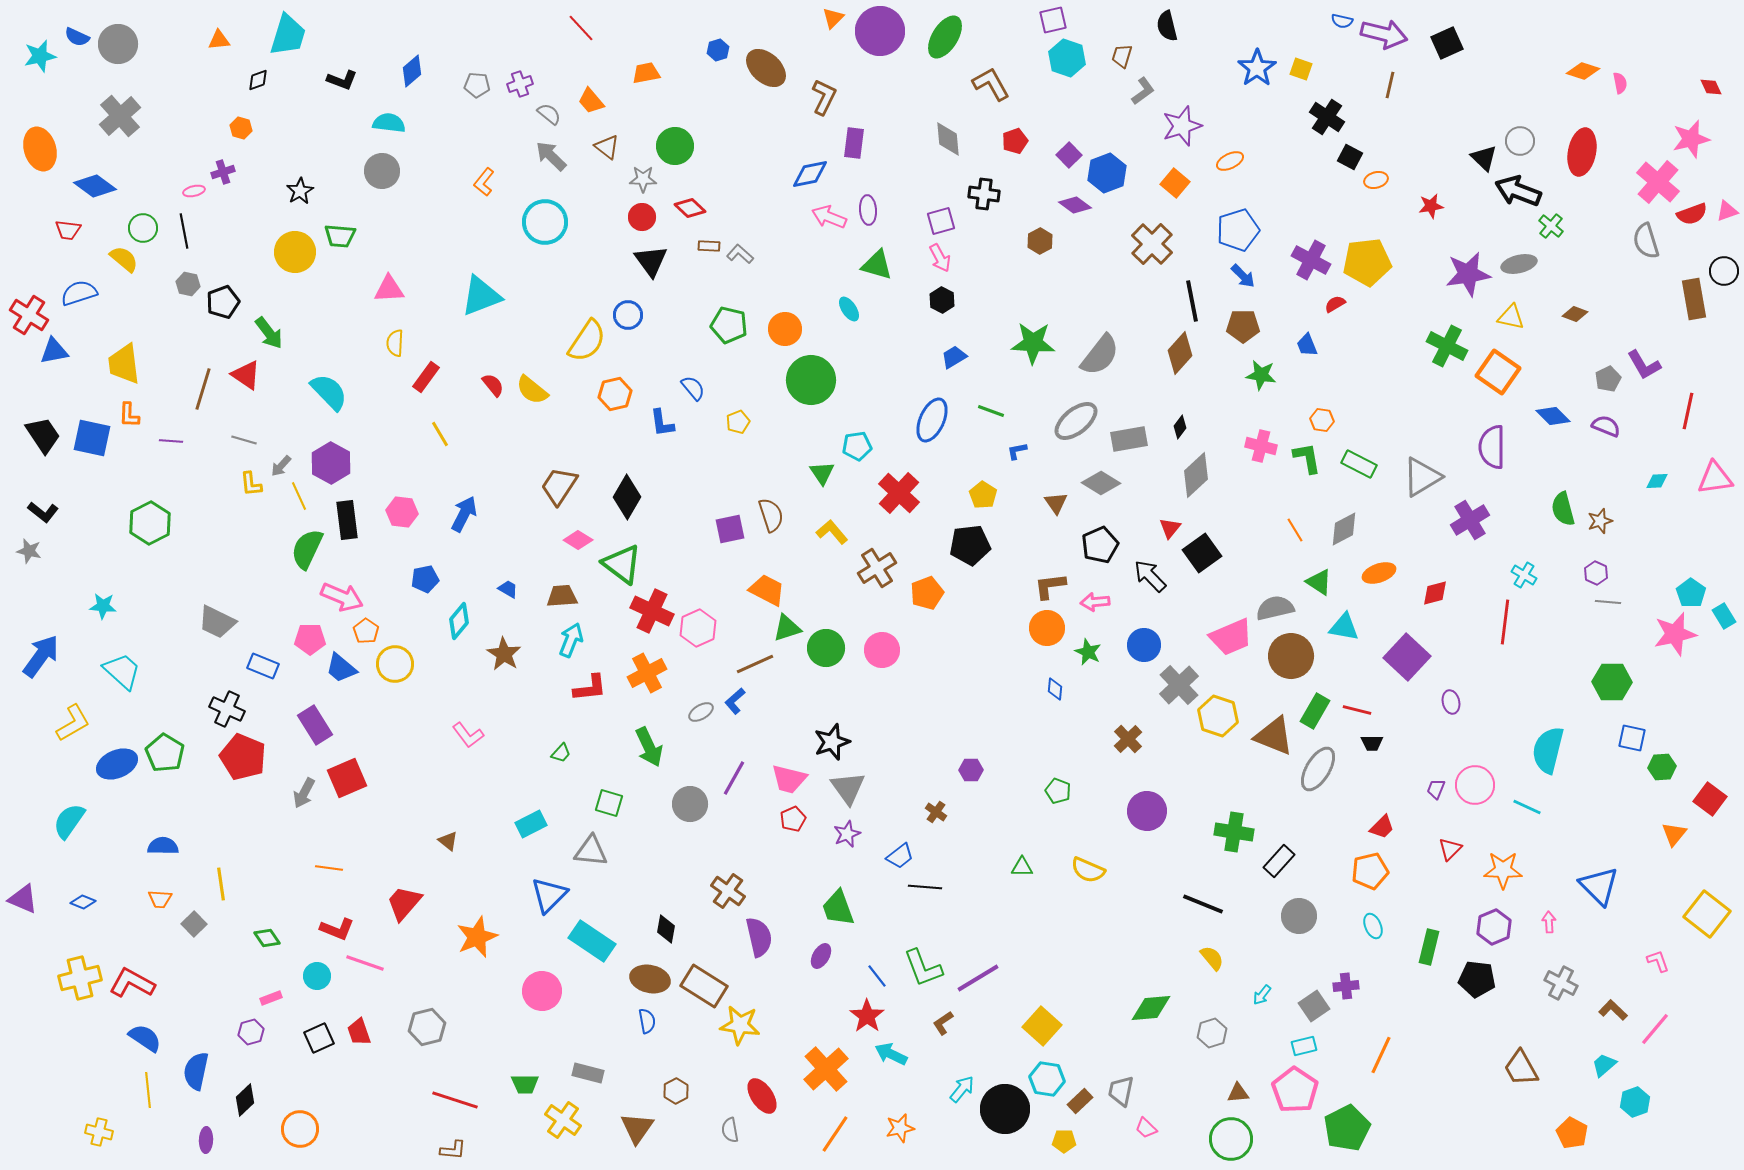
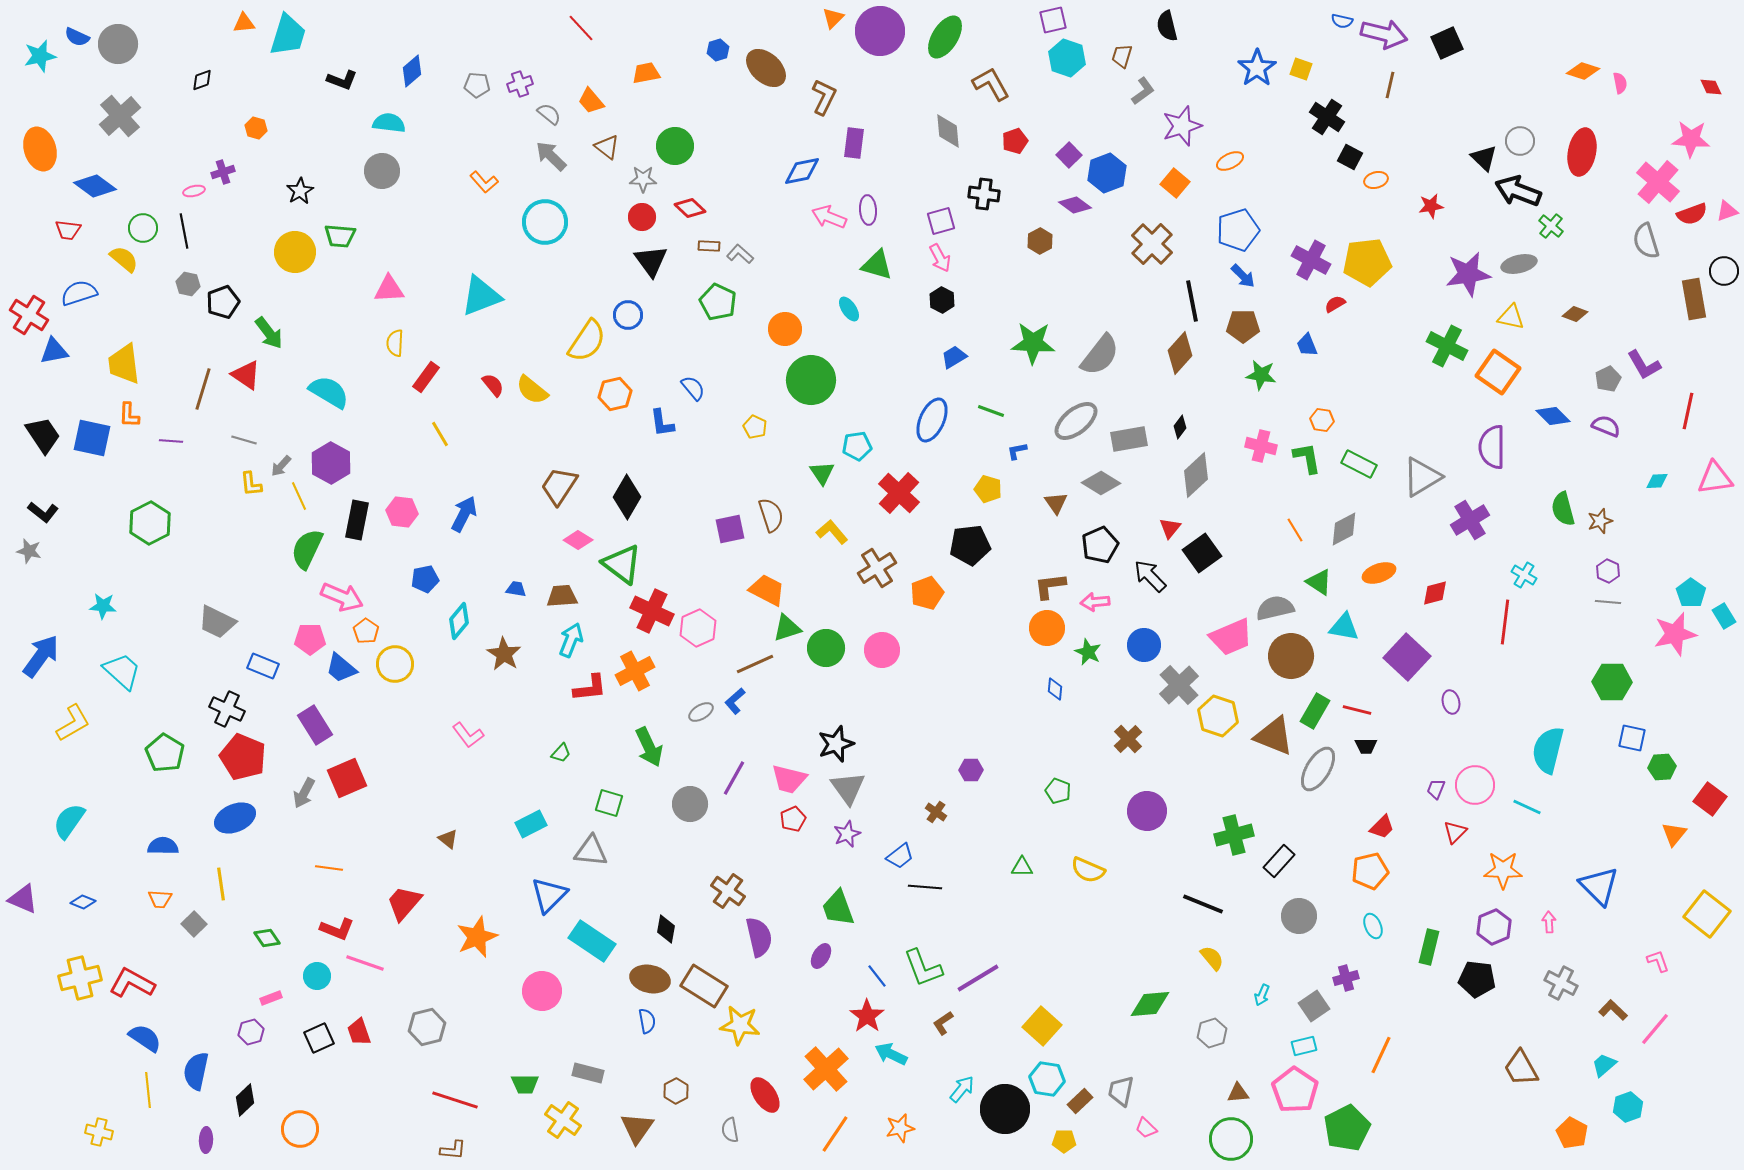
orange triangle at (219, 40): moved 25 px right, 17 px up
black diamond at (258, 80): moved 56 px left
orange hexagon at (241, 128): moved 15 px right
gray diamond at (948, 139): moved 8 px up
pink star at (1691, 139): rotated 18 degrees clockwise
blue diamond at (810, 174): moved 8 px left, 3 px up
orange L-shape at (484, 182): rotated 80 degrees counterclockwise
green pentagon at (729, 325): moved 11 px left, 23 px up; rotated 12 degrees clockwise
cyan semicircle at (329, 392): rotated 15 degrees counterclockwise
yellow pentagon at (738, 422): moved 17 px right, 5 px down; rotated 25 degrees counterclockwise
yellow pentagon at (983, 495): moved 5 px right, 6 px up; rotated 16 degrees counterclockwise
black rectangle at (347, 520): moved 10 px right; rotated 18 degrees clockwise
purple hexagon at (1596, 573): moved 12 px right, 2 px up
blue trapezoid at (508, 589): moved 8 px right; rotated 20 degrees counterclockwise
orange cross at (647, 673): moved 12 px left, 2 px up
black star at (832, 742): moved 4 px right, 2 px down
black trapezoid at (1372, 743): moved 6 px left, 3 px down
blue ellipse at (117, 764): moved 118 px right, 54 px down
green cross at (1234, 832): moved 3 px down; rotated 24 degrees counterclockwise
brown triangle at (448, 841): moved 2 px up
red triangle at (1450, 849): moved 5 px right, 17 px up
purple cross at (1346, 986): moved 8 px up; rotated 10 degrees counterclockwise
cyan arrow at (1262, 995): rotated 15 degrees counterclockwise
green diamond at (1151, 1008): moved 1 px left, 4 px up
red ellipse at (762, 1096): moved 3 px right, 1 px up
cyan hexagon at (1635, 1102): moved 7 px left, 5 px down
